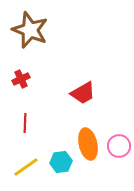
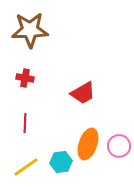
brown star: rotated 24 degrees counterclockwise
red cross: moved 4 px right, 1 px up; rotated 36 degrees clockwise
orange ellipse: rotated 32 degrees clockwise
